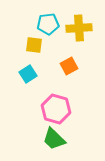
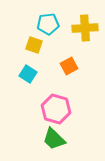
yellow cross: moved 6 px right
yellow square: rotated 12 degrees clockwise
cyan square: rotated 24 degrees counterclockwise
